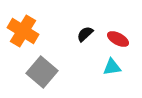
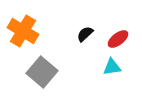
red ellipse: rotated 65 degrees counterclockwise
